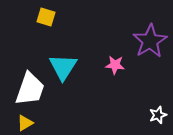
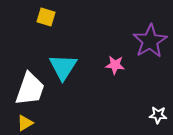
white star: rotated 24 degrees clockwise
